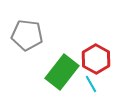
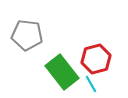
red hexagon: rotated 16 degrees clockwise
green rectangle: rotated 76 degrees counterclockwise
